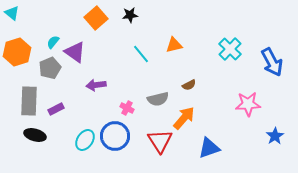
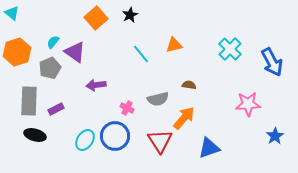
black star: rotated 21 degrees counterclockwise
brown semicircle: rotated 144 degrees counterclockwise
